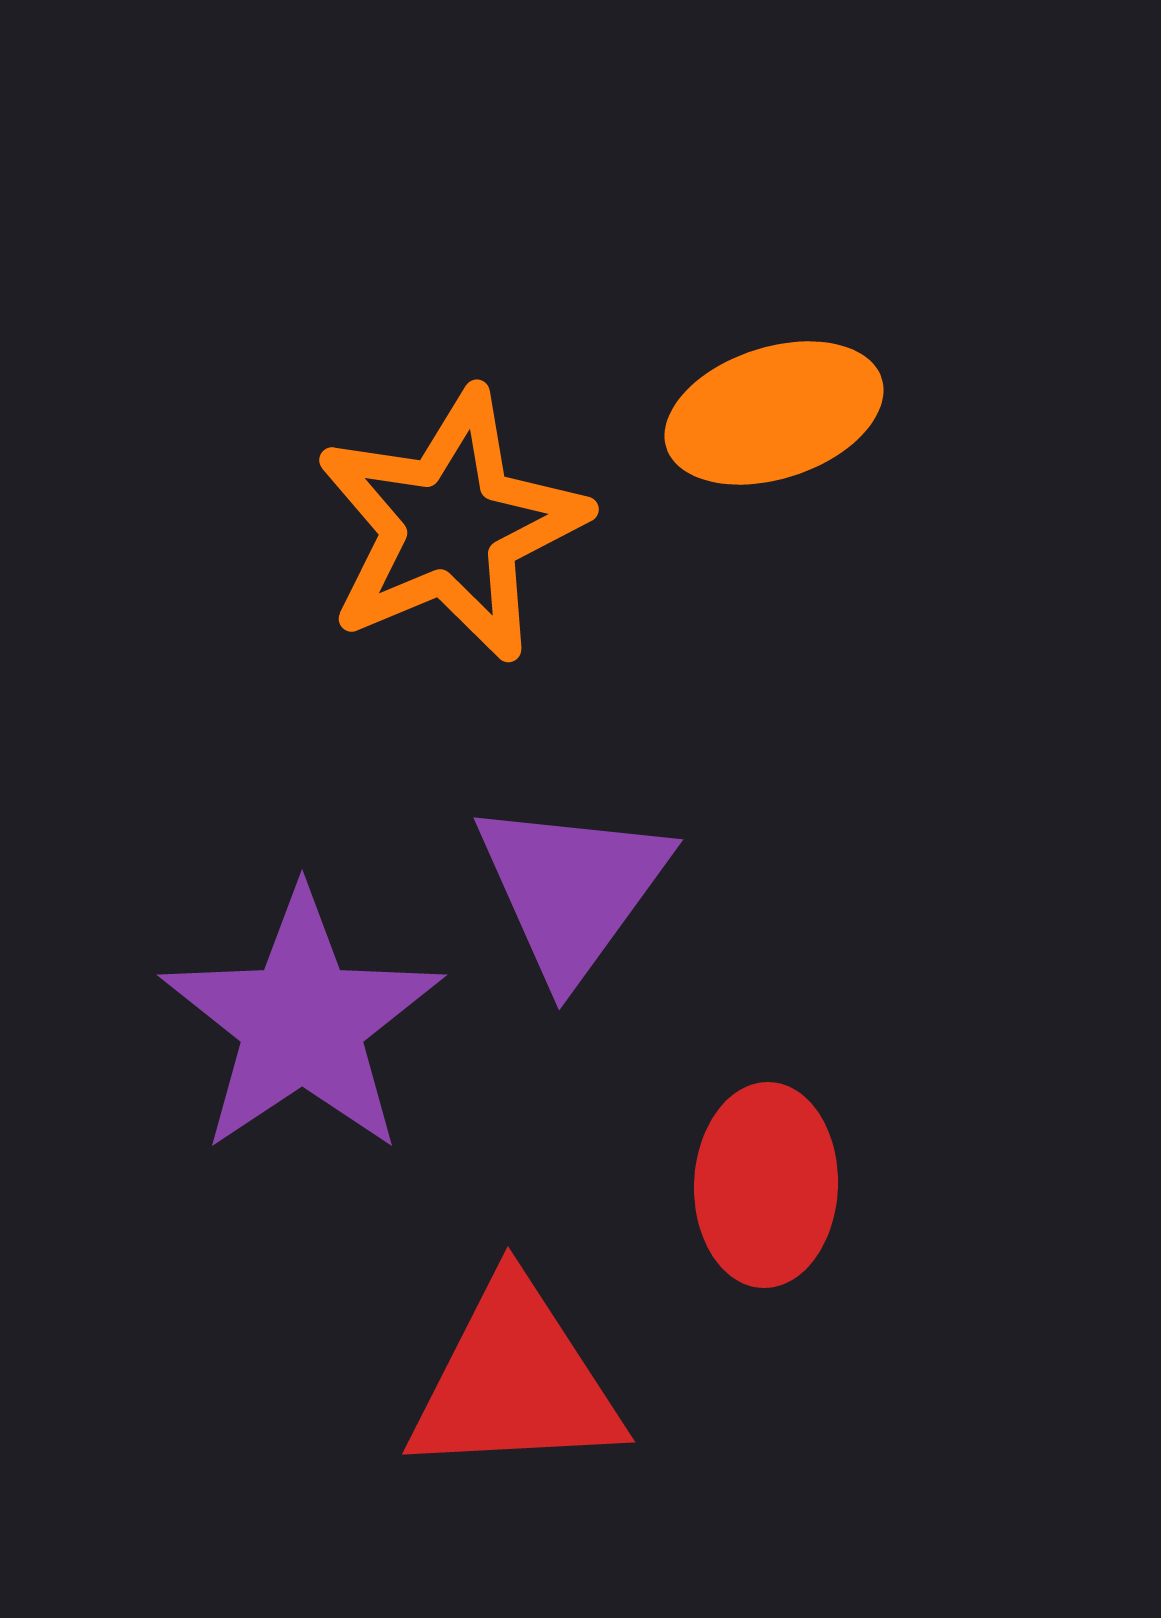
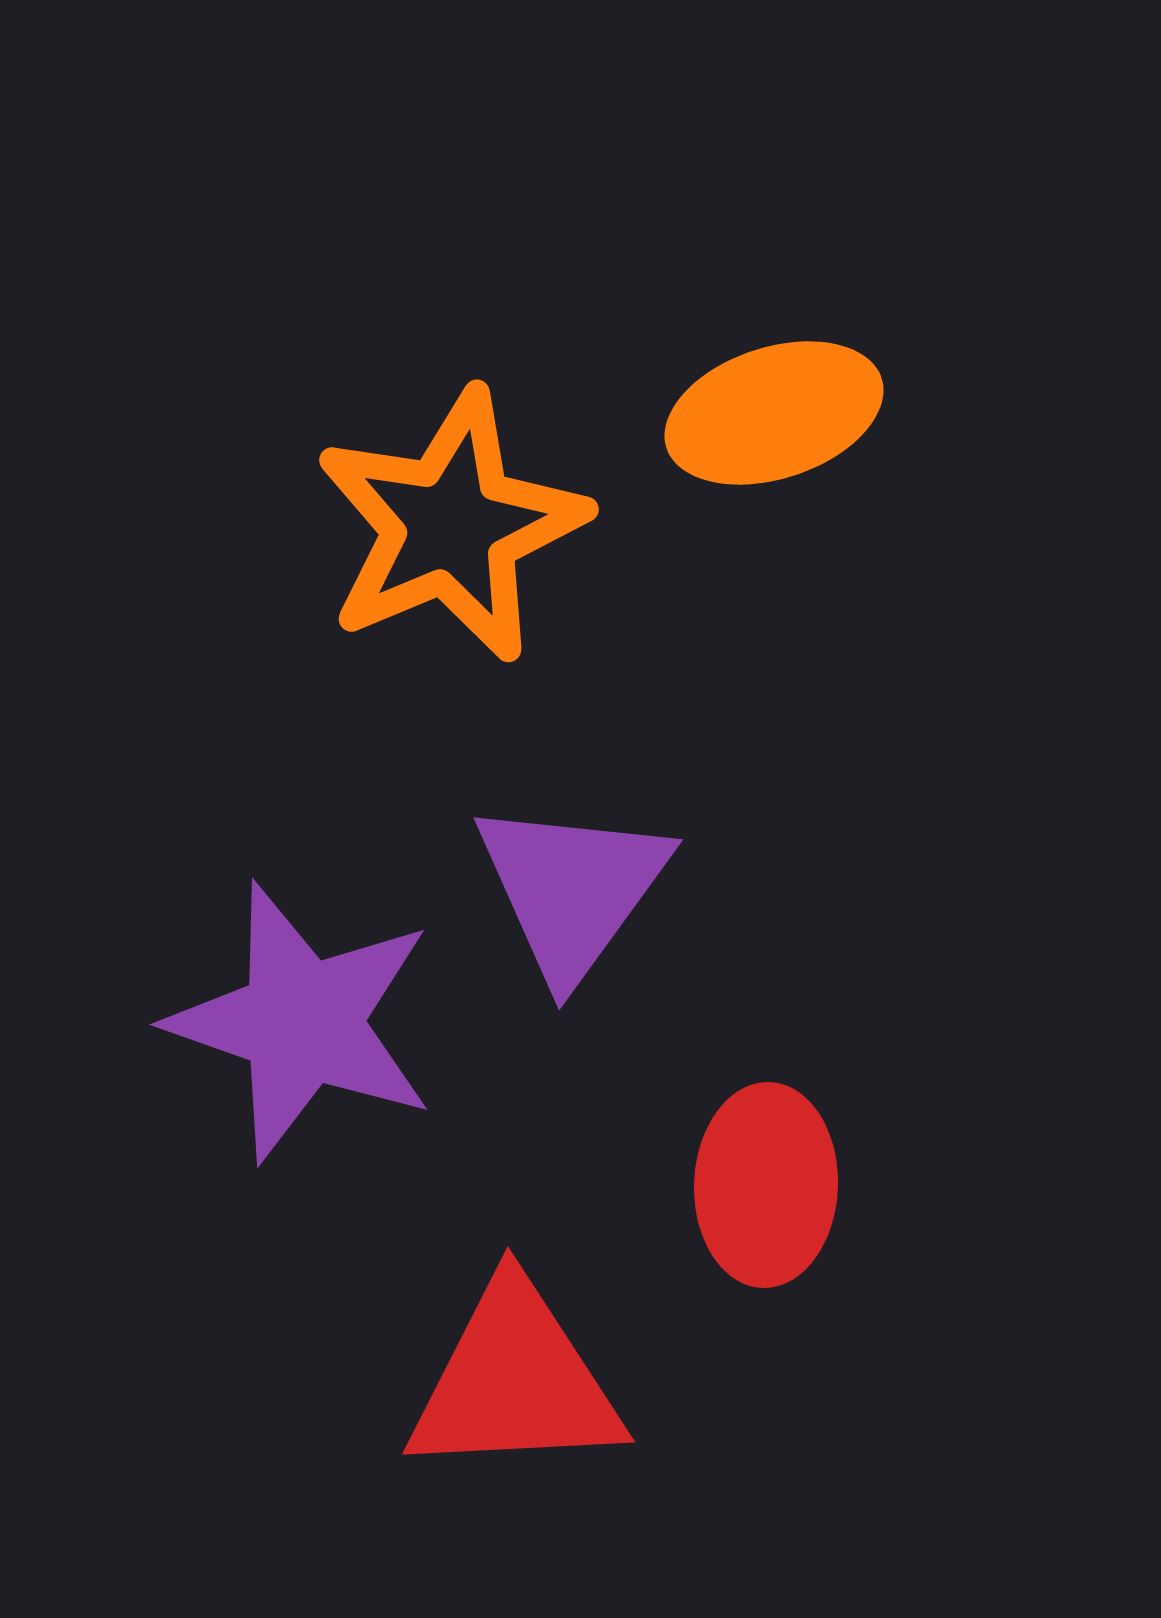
purple star: rotated 19 degrees counterclockwise
